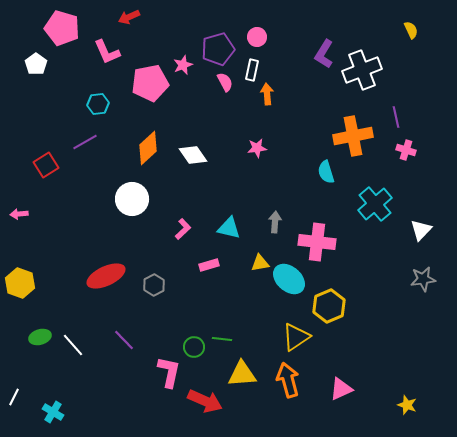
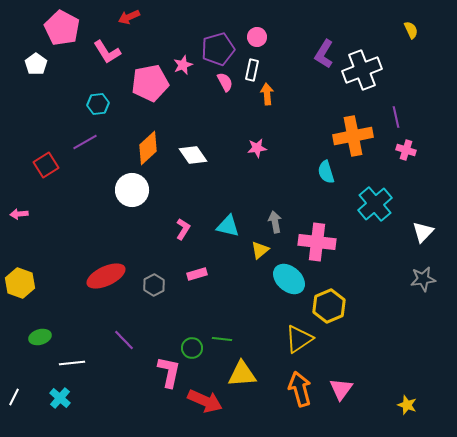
pink pentagon at (62, 28): rotated 12 degrees clockwise
pink L-shape at (107, 52): rotated 8 degrees counterclockwise
white circle at (132, 199): moved 9 px up
gray arrow at (275, 222): rotated 15 degrees counterclockwise
cyan triangle at (229, 228): moved 1 px left, 2 px up
pink L-shape at (183, 229): rotated 15 degrees counterclockwise
white triangle at (421, 230): moved 2 px right, 2 px down
yellow triangle at (260, 263): moved 13 px up; rotated 30 degrees counterclockwise
pink rectangle at (209, 265): moved 12 px left, 9 px down
yellow triangle at (296, 337): moved 3 px right, 2 px down
white line at (73, 345): moved 1 px left, 18 px down; rotated 55 degrees counterclockwise
green circle at (194, 347): moved 2 px left, 1 px down
orange arrow at (288, 380): moved 12 px right, 9 px down
pink triangle at (341, 389): rotated 30 degrees counterclockwise
cyan cross at (53, 412): moved 7 px right, 14 px up; rotated 10 degrees clockwise
